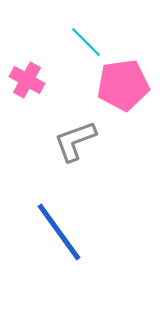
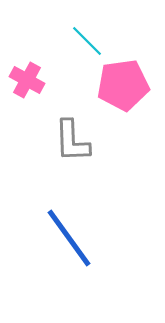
cyan line: moved 1 px right, 1 px up
gray L-shape: moved 3 px left; rotated 72 degrees counterclockwise
blue line: moved 10 px right, 6 px down
